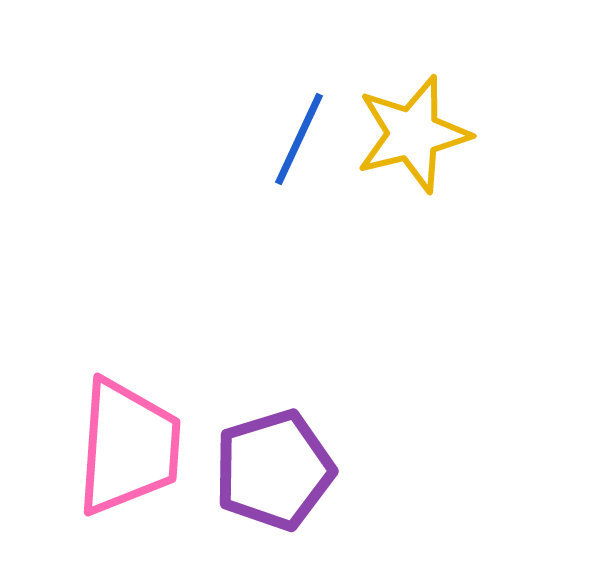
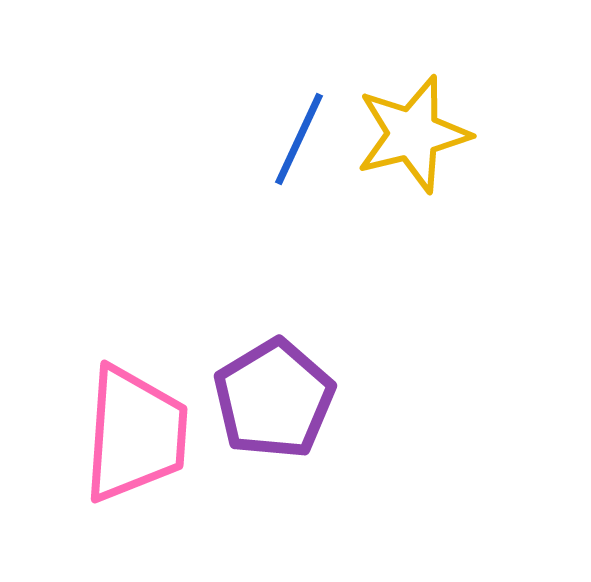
pink trapezoid: moved 7 px right, 13 px up
purple pentagon: moved 71 px up; rotated 14 degrees counterclockwise
